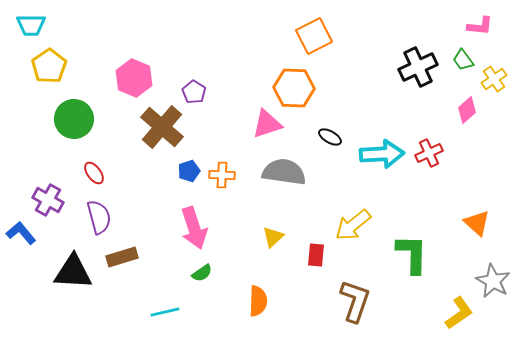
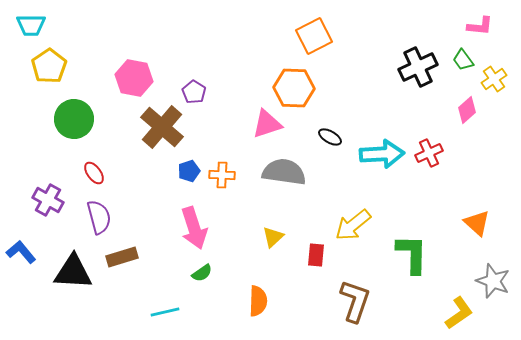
pink hexagon: rotated 12 degrees counterclockwise
blue L-shape: moved 19 px down
gray star: rotated 8 degrees counterclockwise
